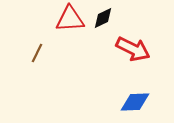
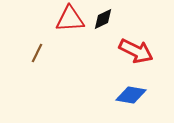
black diamond: moved 1 px down
red arrow: moved 3 px right, 2 px down
blue diamond: moved 4 px left, 7 px up; rotated 12 degrees clockwise
